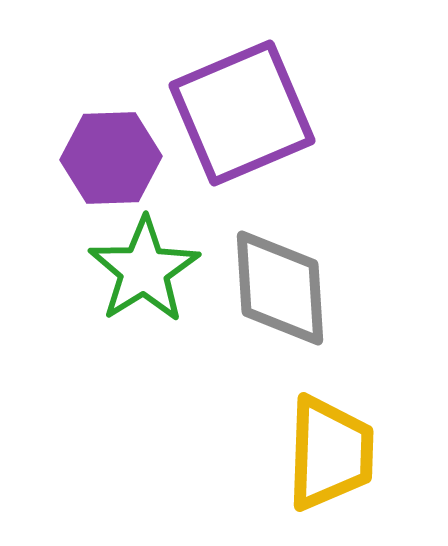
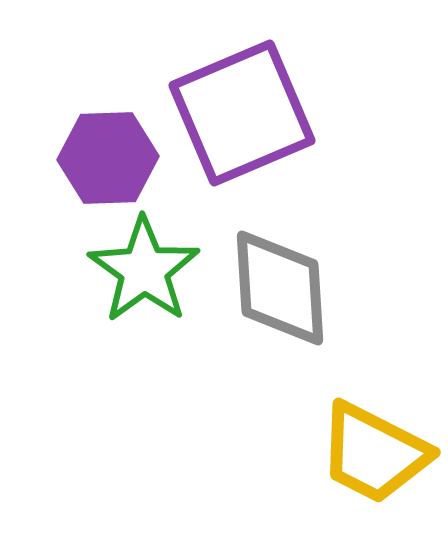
purple hexagon: moved 3 px left
green star: rotated 4 degrees counterclockwise
yellow trapezoid: moved 44 px right; rotated 115 degrees clockwise
